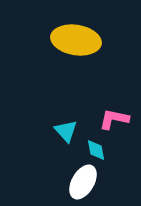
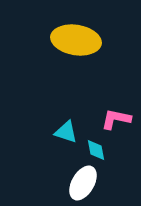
pink L-shape: moved 2 px right
cyan triangle: moved 1 px down; rotated 30 degrees counterclockwise
white ellipse: moved 1 px down
